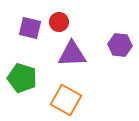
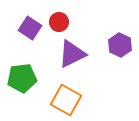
purple square: rotated 20 degrees clockwise
purple hexagon: rotated 20 degrees clockwise
purple triangle: rotated 24 degrees counterclockwise
green pentagon: rotated 24 degrees counterclockwise
